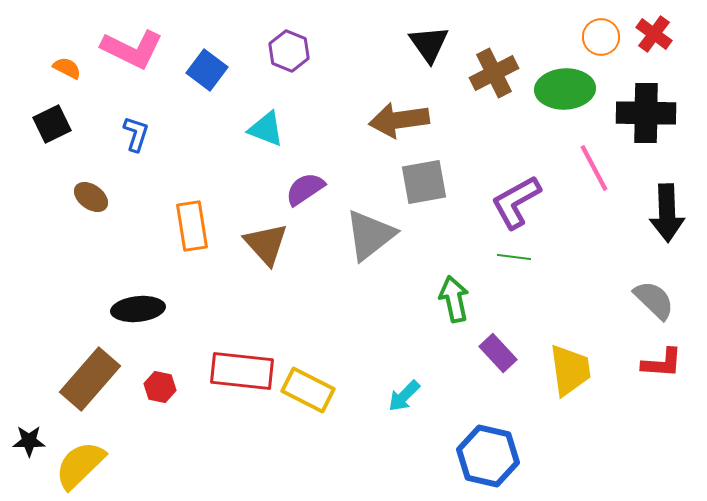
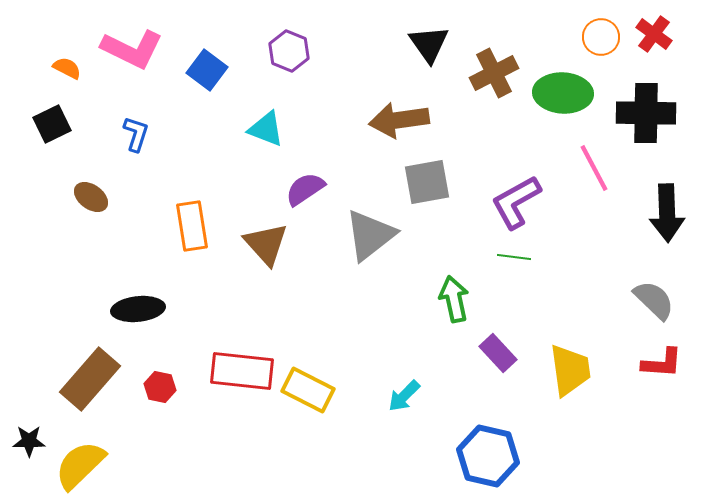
green ellipse: moved 2 px left, 4 px down; rotated 6 degrees clockwise
gray square: moved 3 px right
